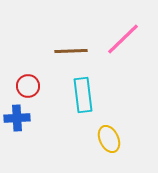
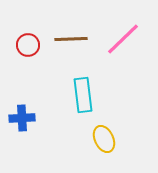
brown line: moved 12 px up
red circle: moved 41 px up
blue cross: moved 5 px right
yellow ellipse: moved 5 px left
